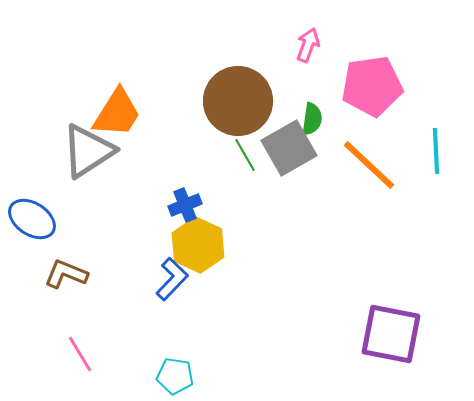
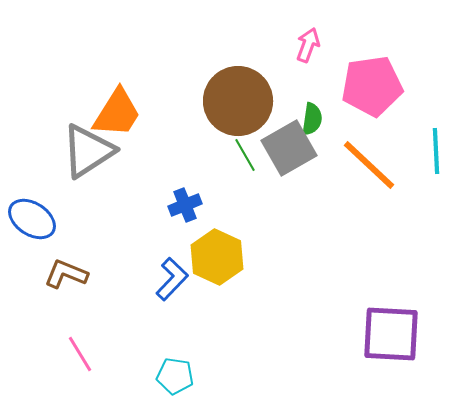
yellow hexagon: moved 19 px right, 12 px down
purple square: rotated 8 degrees counterclockwise
